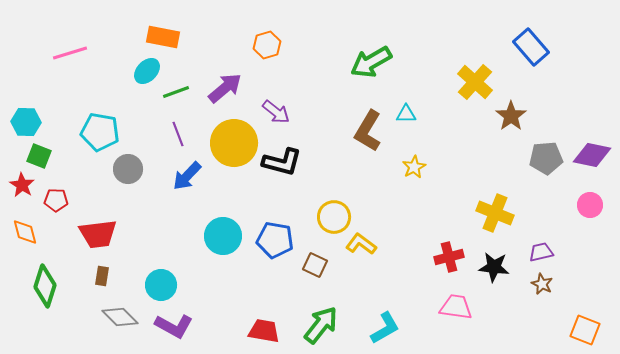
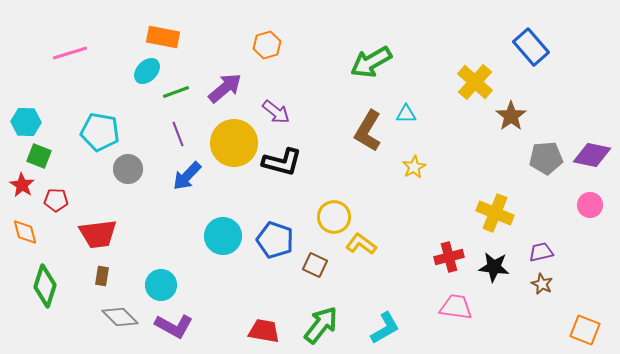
blue pentagon at (275, 240): rotated 9 degrees clockwise
